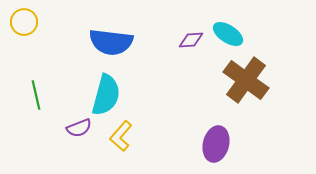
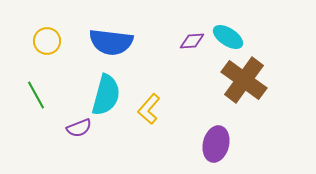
yellow circle: moved 23 px right, 19 px down
cyan ellipse: moved 3 px down
purple diamond: moved 1 px right, 1 px down
brown cross: moved 2 px left
green line: rotated 16 degrees counterclockwise
yellow L-shape: moved 28 px right, 27 px up
